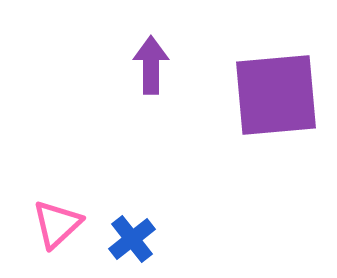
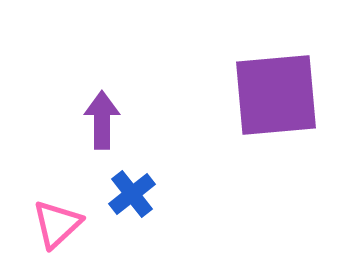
purple arrow: moved 49 px left, 55 px down
blue cross: moved 45 px up
